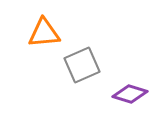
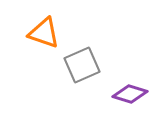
orange triangle: rotated 24 degrees clockwise
